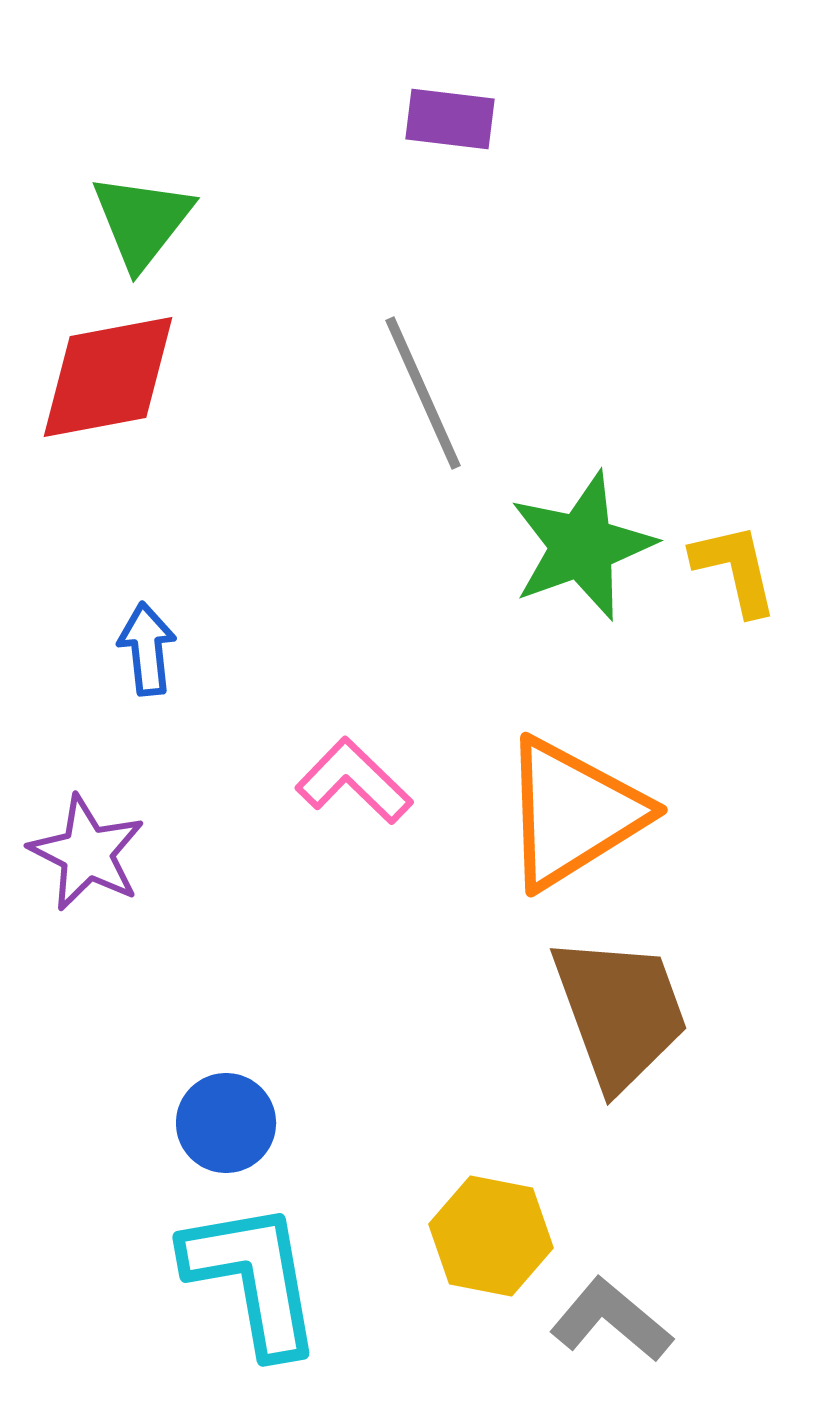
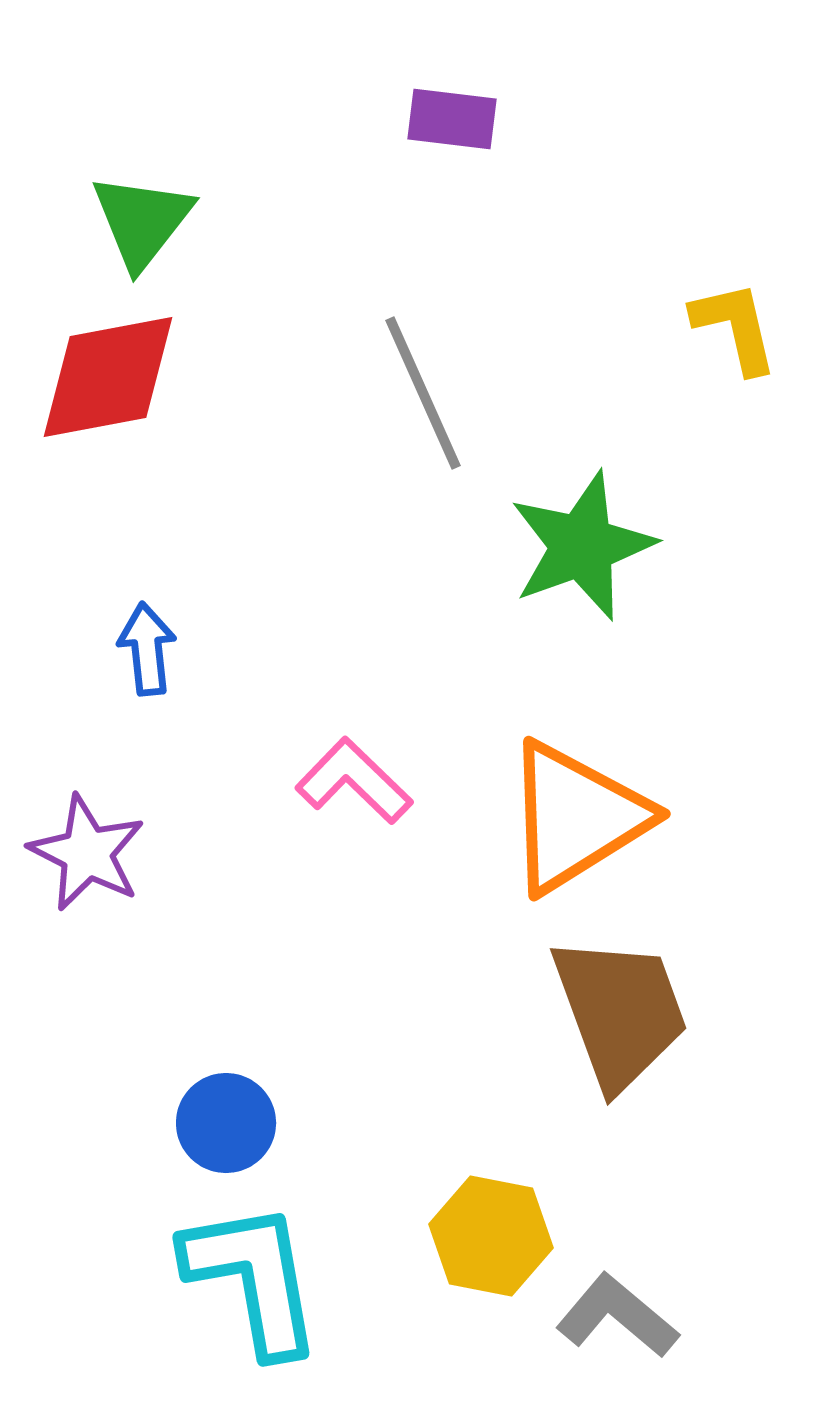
purple rectangle: moved 2 px right
yellow L-shape: moved 242 px up
orange triangle: moved 3 px right, 4 px down
gray L-shape: moved 6 px right, 4 px up
